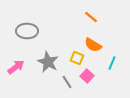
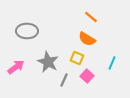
orange semicircle: moved 6 px left, 6 px up
gray line: moved 3 px left, 2 px up; rotated 56 degrees clockwise
